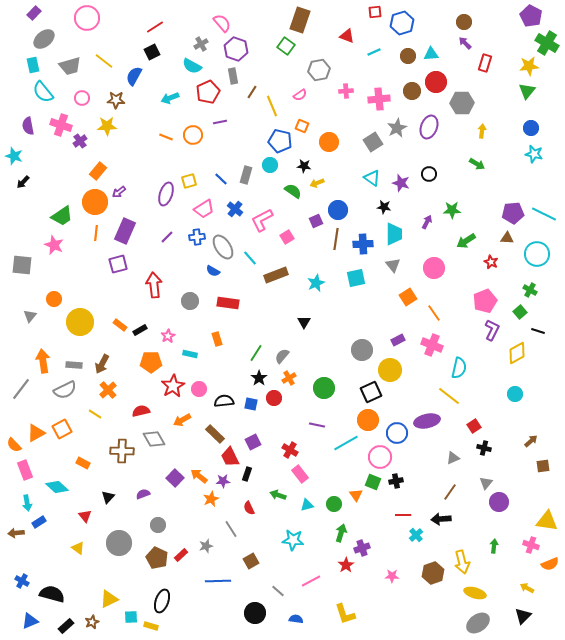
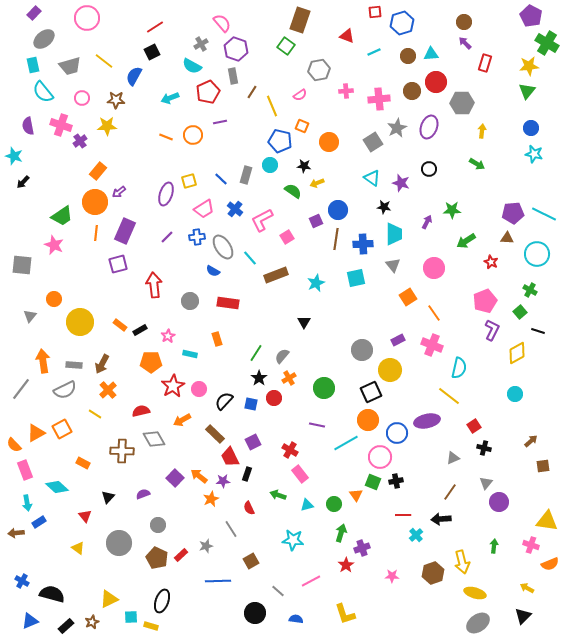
black circle at (429, 174): moved 5 px up
black semicircle at (224, 401): rotated 42 degrees counterclockwise
